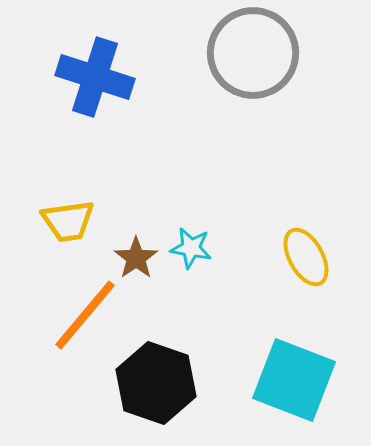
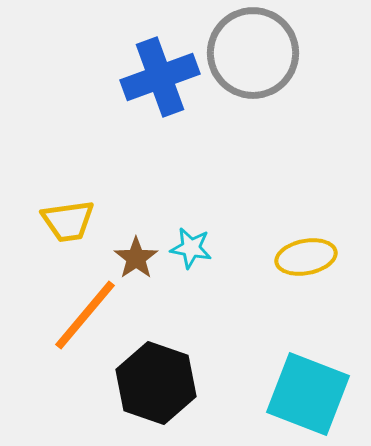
blue cross: moved 65 px right; rotated 38 degrees counterclockwise
yellow ellipse: rotated 72 degrees counterclockwise
cyan square: moved 14 px right, 14 px down
